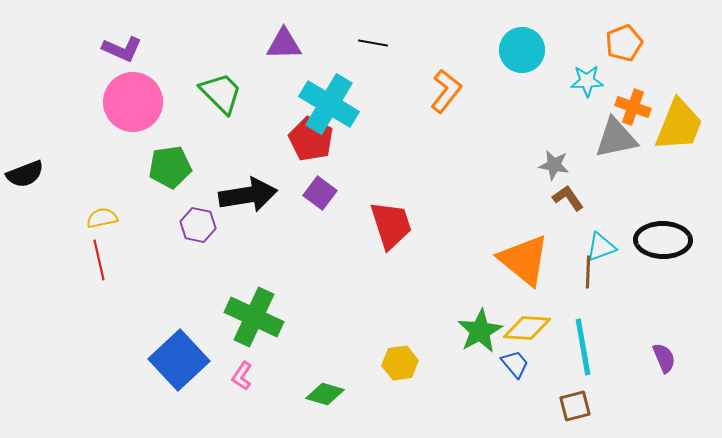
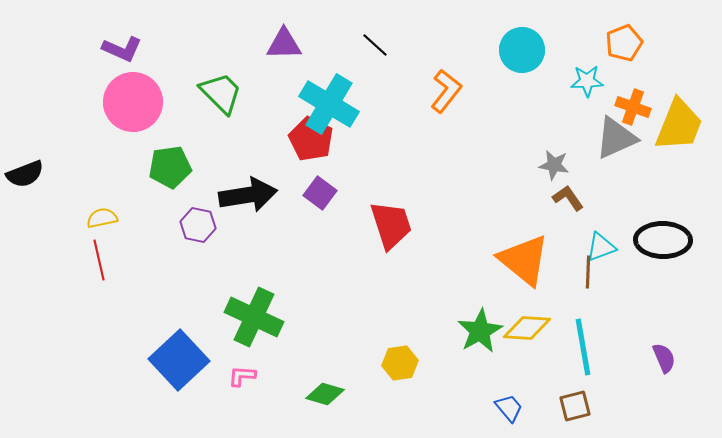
black line: moved 2 px right, 2 px down; rotated 32 degrees clockwise
gray triangle: rotated 12 degrees counterclockwise
blue trapezoid: moved 6 px left, 44 px down
pink L-shape: rotated 60 degrees clockwise
